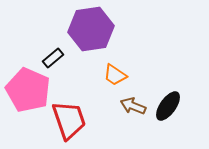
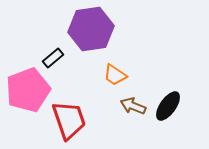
pink pentagon: rotated 27 degrees clockwise
